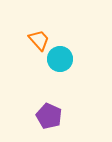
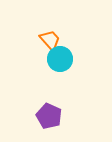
orange trapezoid: moved 11 px right
